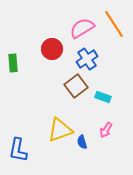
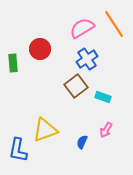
red circle: moved 12 px left
yellow triangle: moved 15 px left
blue semicircle: rotated 40 degrees clockwise
